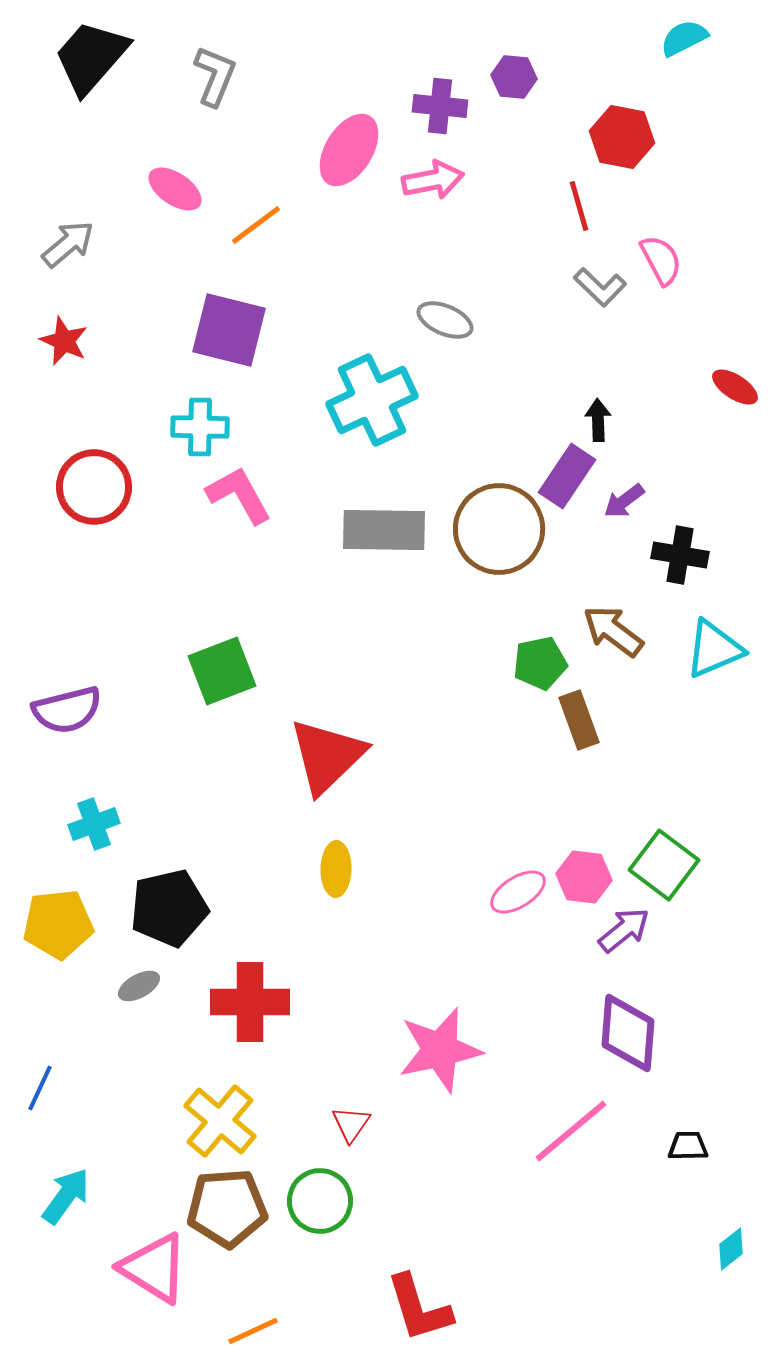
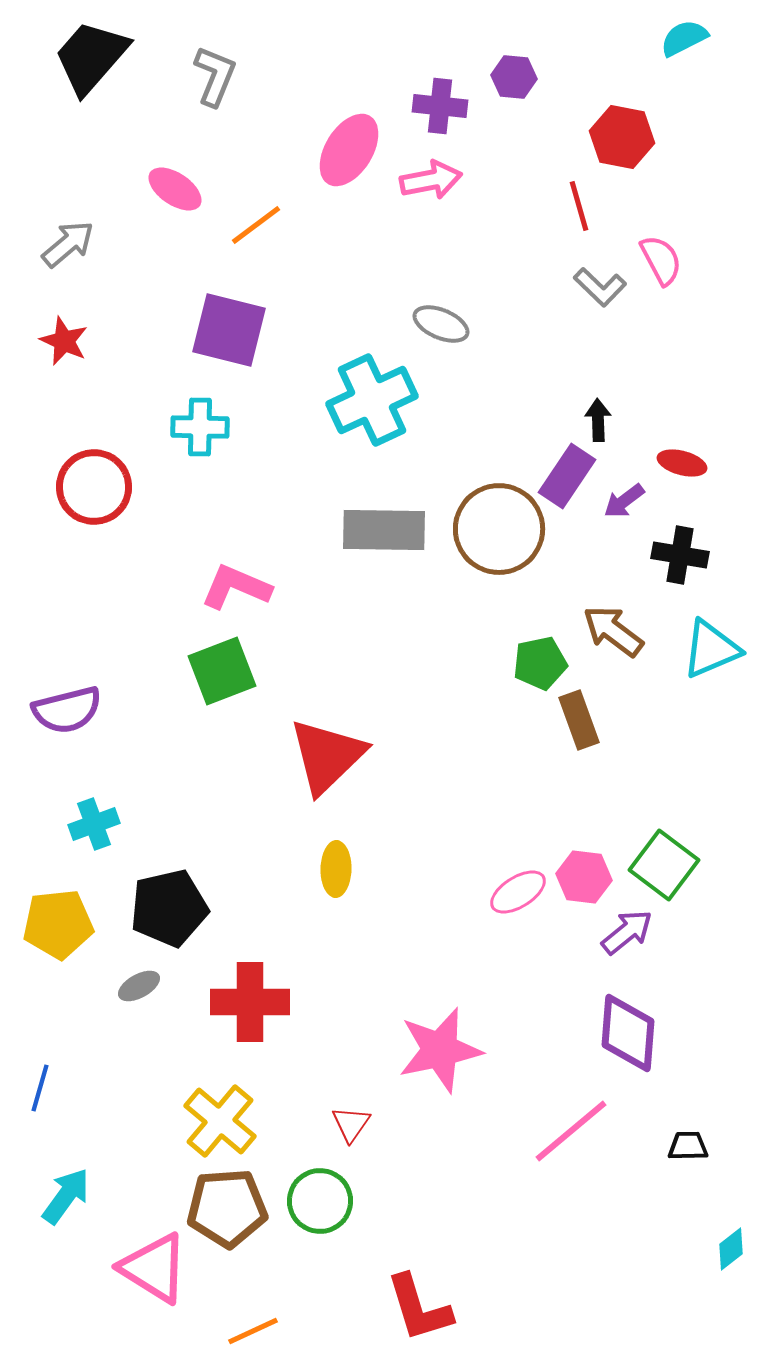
pink arrow at (433, 180): moved 2 px left
gray ellipse at (445, 320): moved 4 px left, 4 px down
red ellipse at (735, 387): moved 53 px left, 76 px down; rotated 18 degrees counterclockwise
pink L-shape at (239, 495): moved 3 px left, 92 px down; rotated 38 degrees counterclockwise
cyan triangle at (714, 649): moved 3 px left
purple arrow at (624, 930): moved 3 px right, 2 px down
blue line at (40, 1088): rotated 9 degrees counterclockwise
